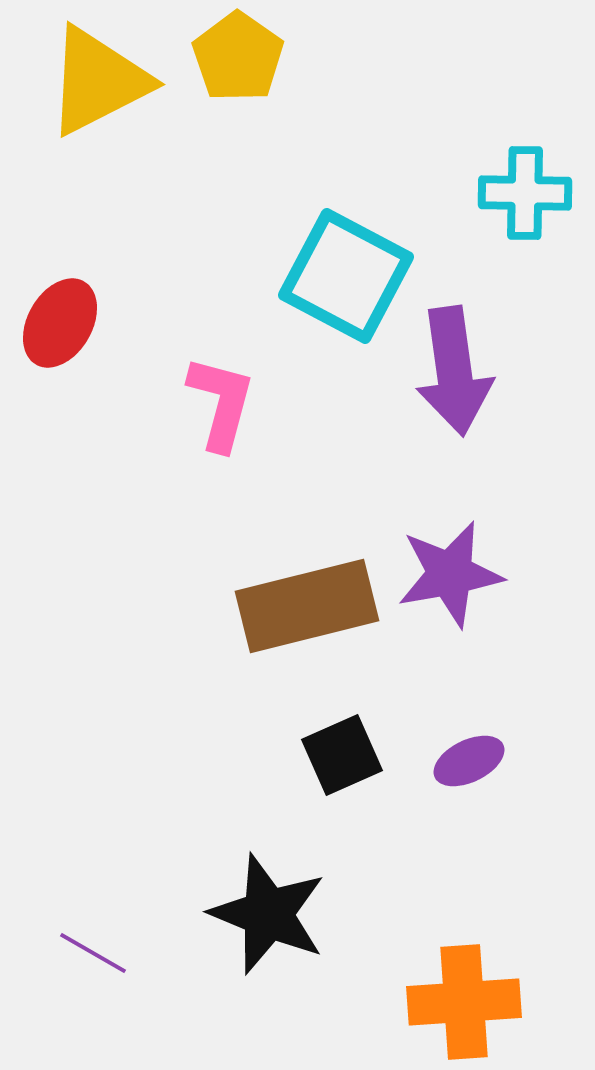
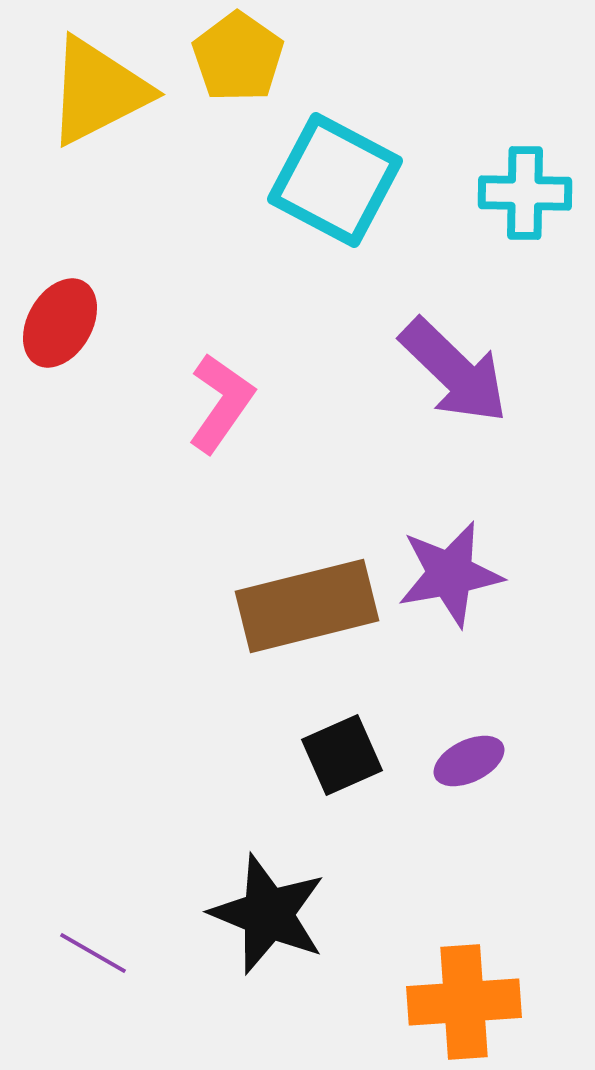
yellow triangle: moved 10 px down
cyan square: moved 11 px left, 96 px up
purple arrow: rotated 38 degrees counterclockwise
pink L-shape: rotated 20 degrees clockwise
